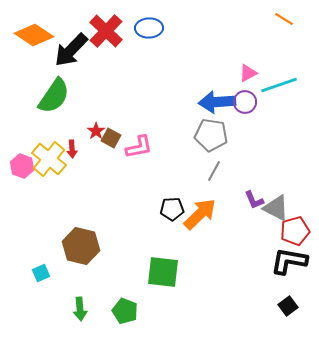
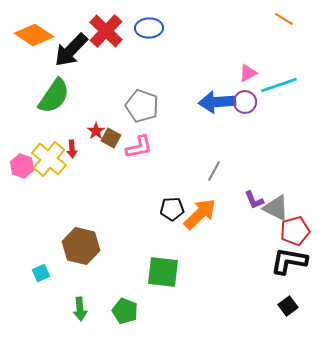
gray pentagon: moved 69 px left, 29 px up; rotated 12 degrees clockwise
